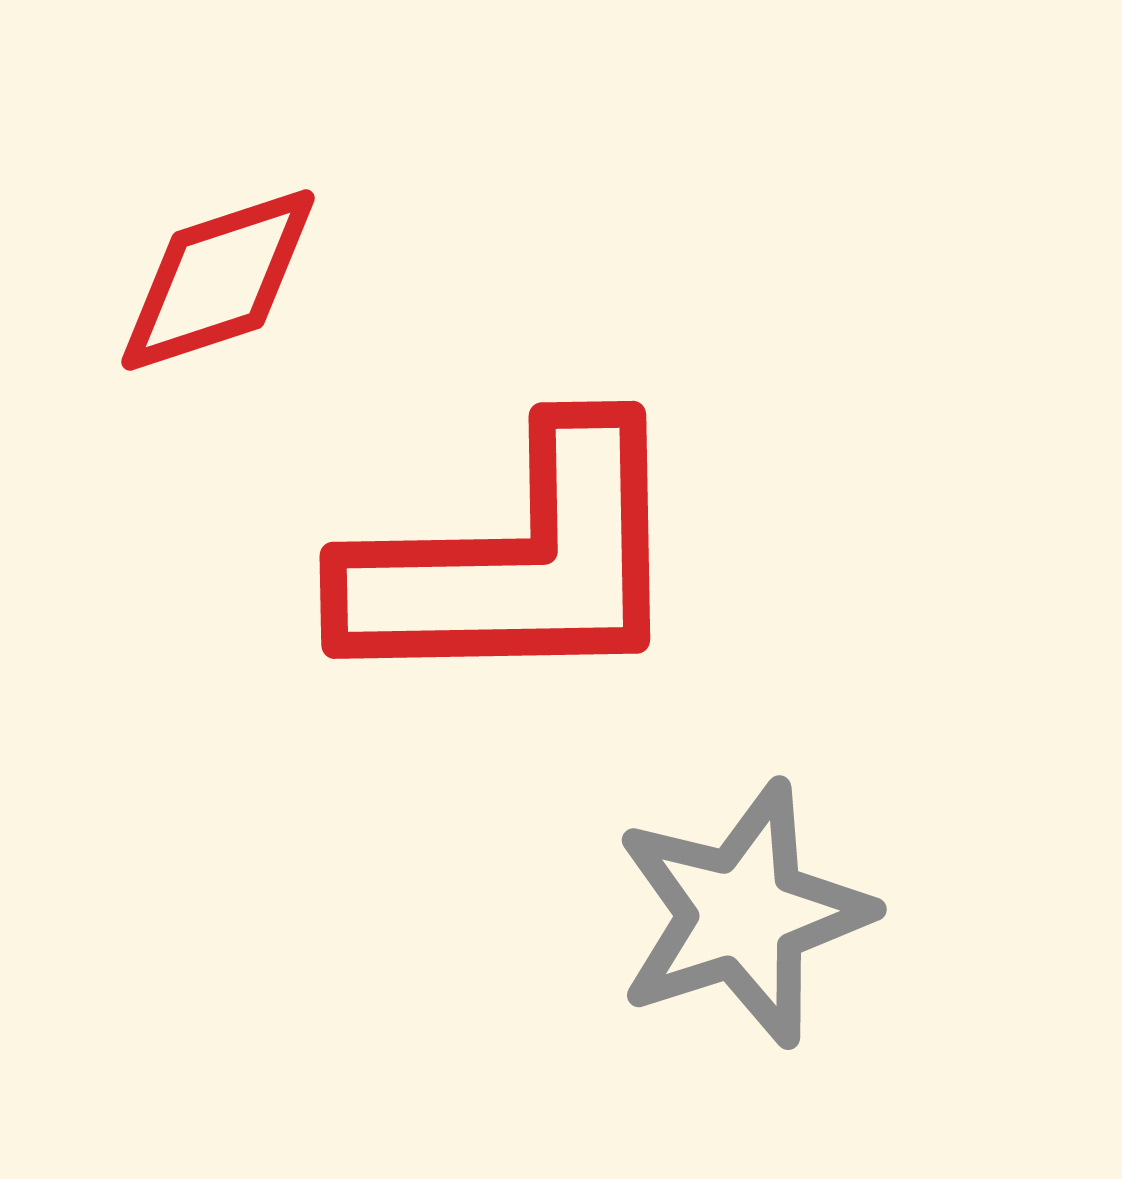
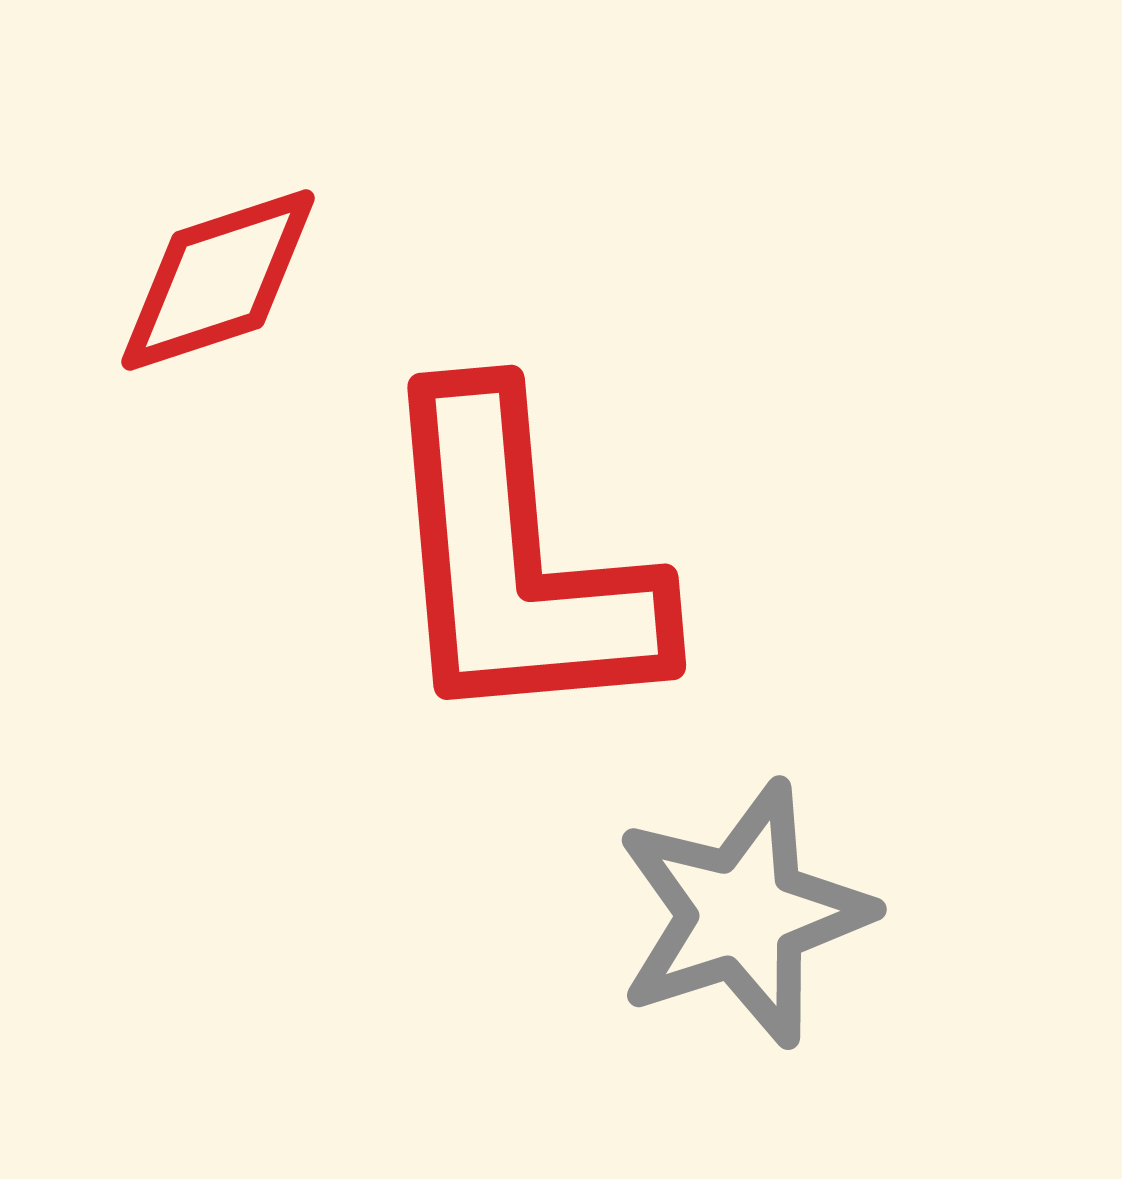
red L-shape: rotated 86 degrees clockwise
